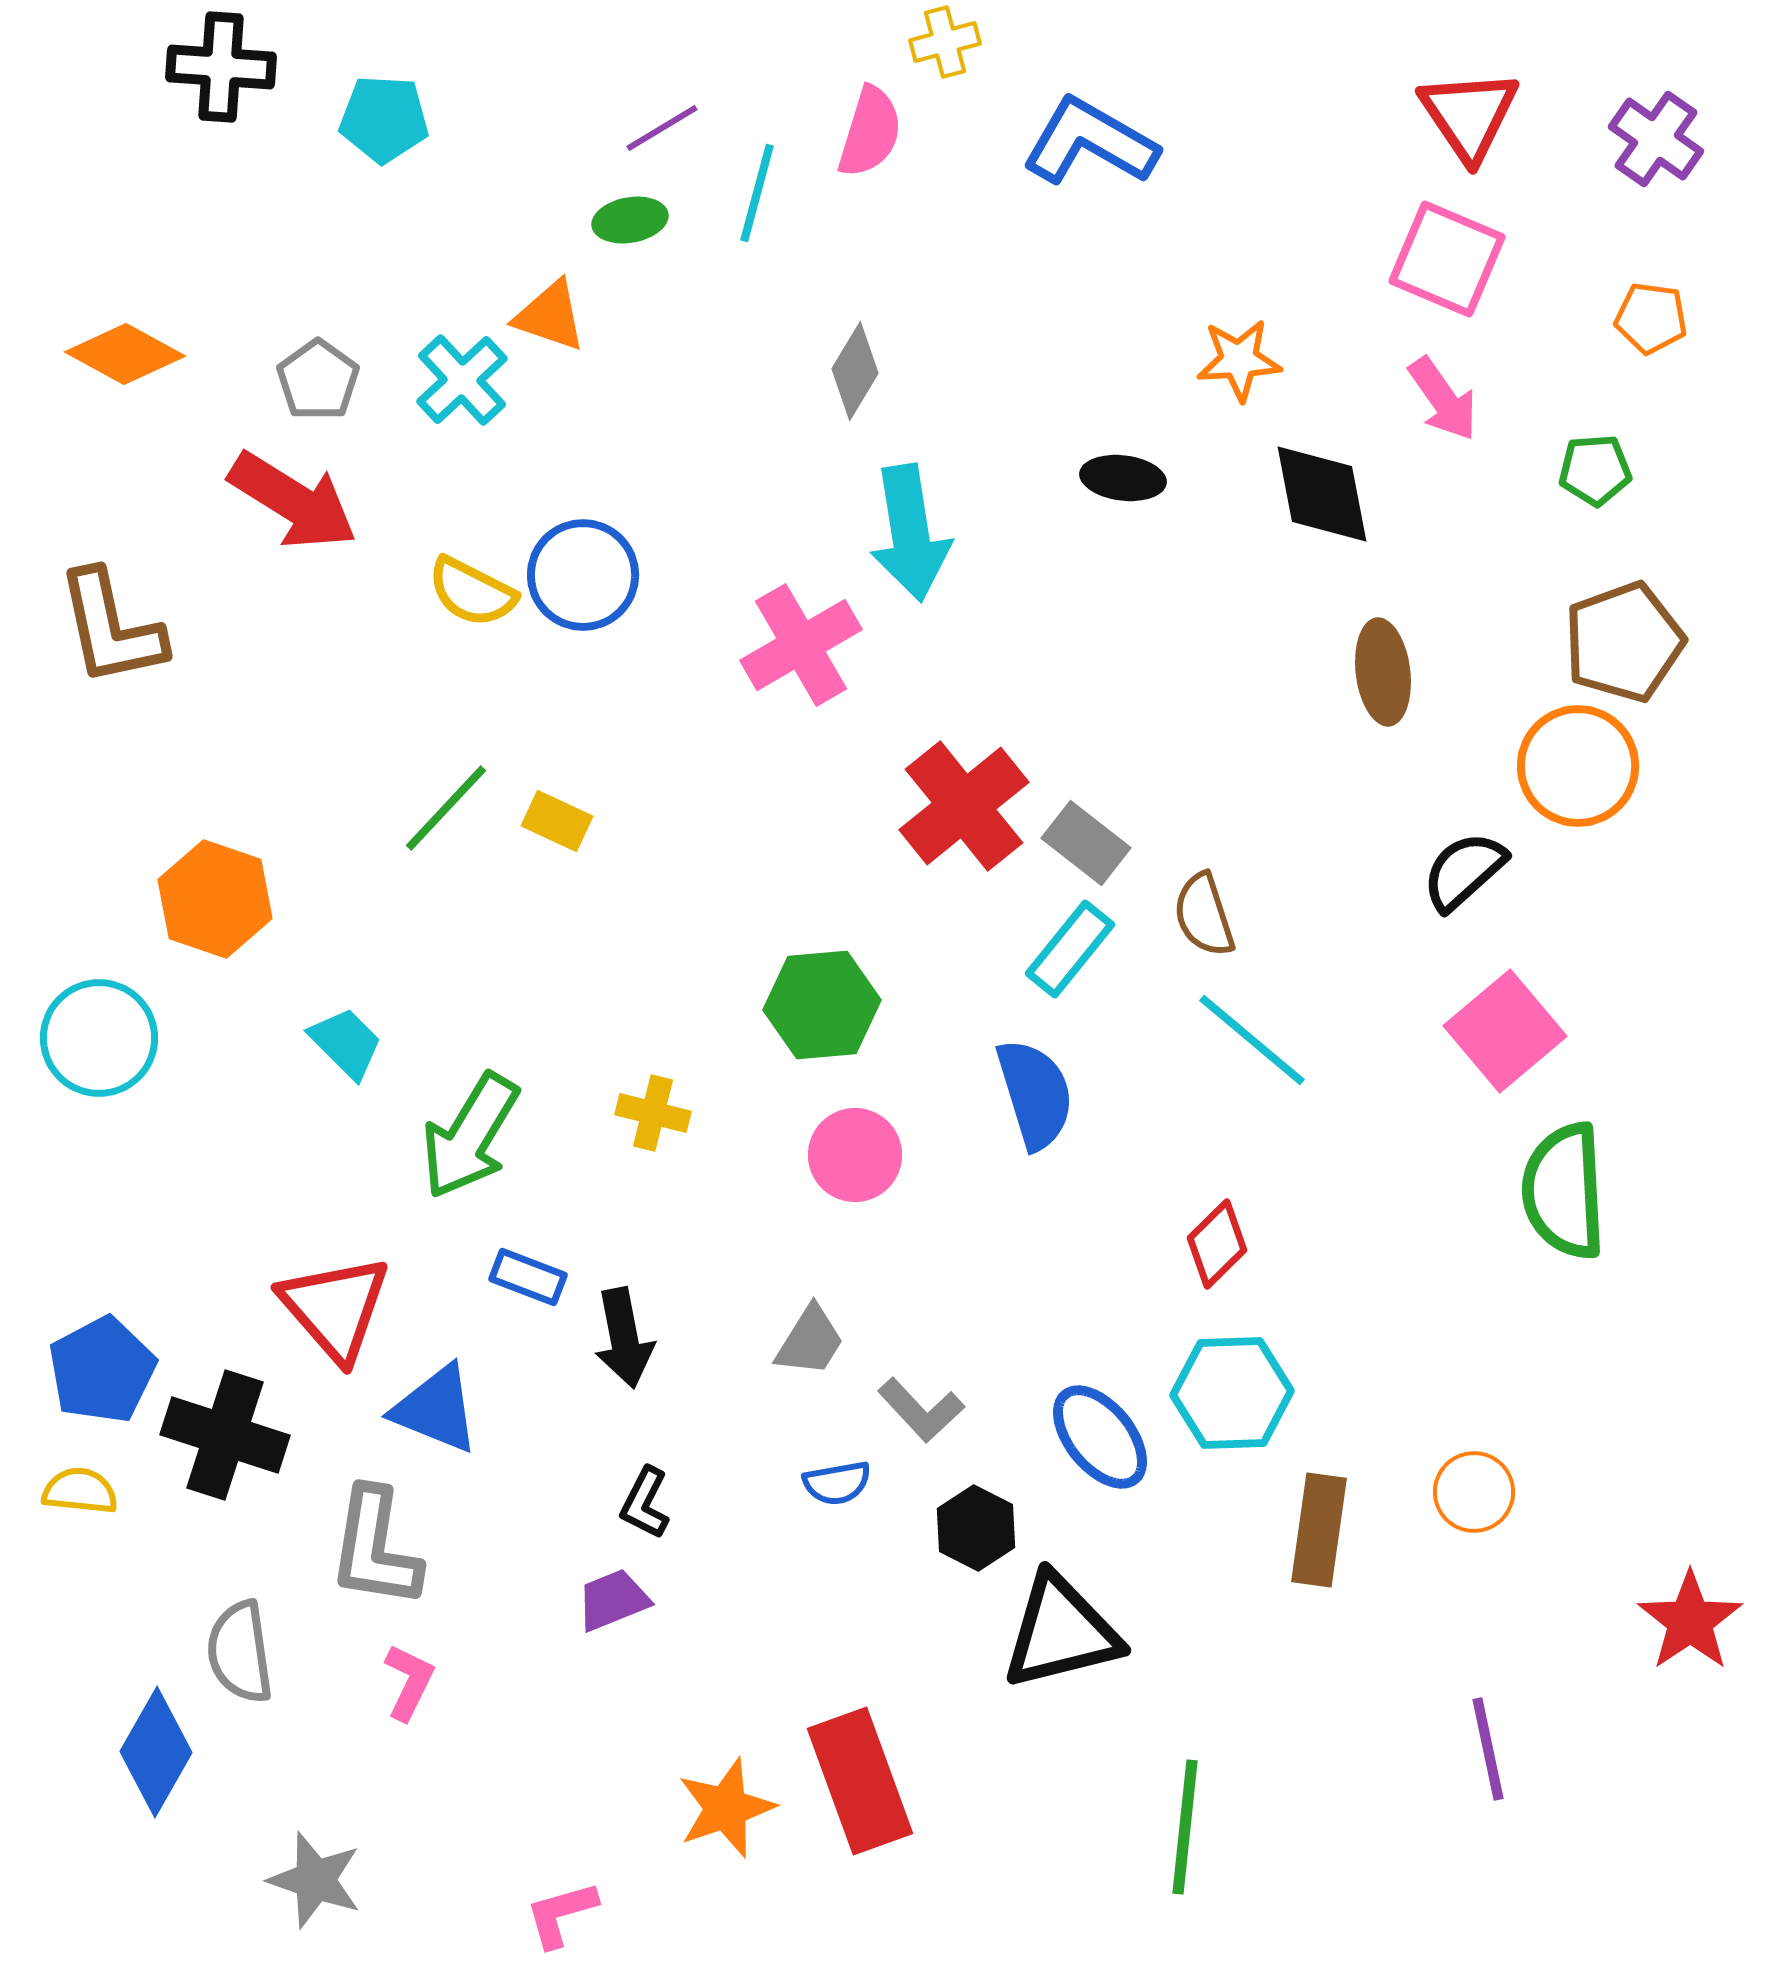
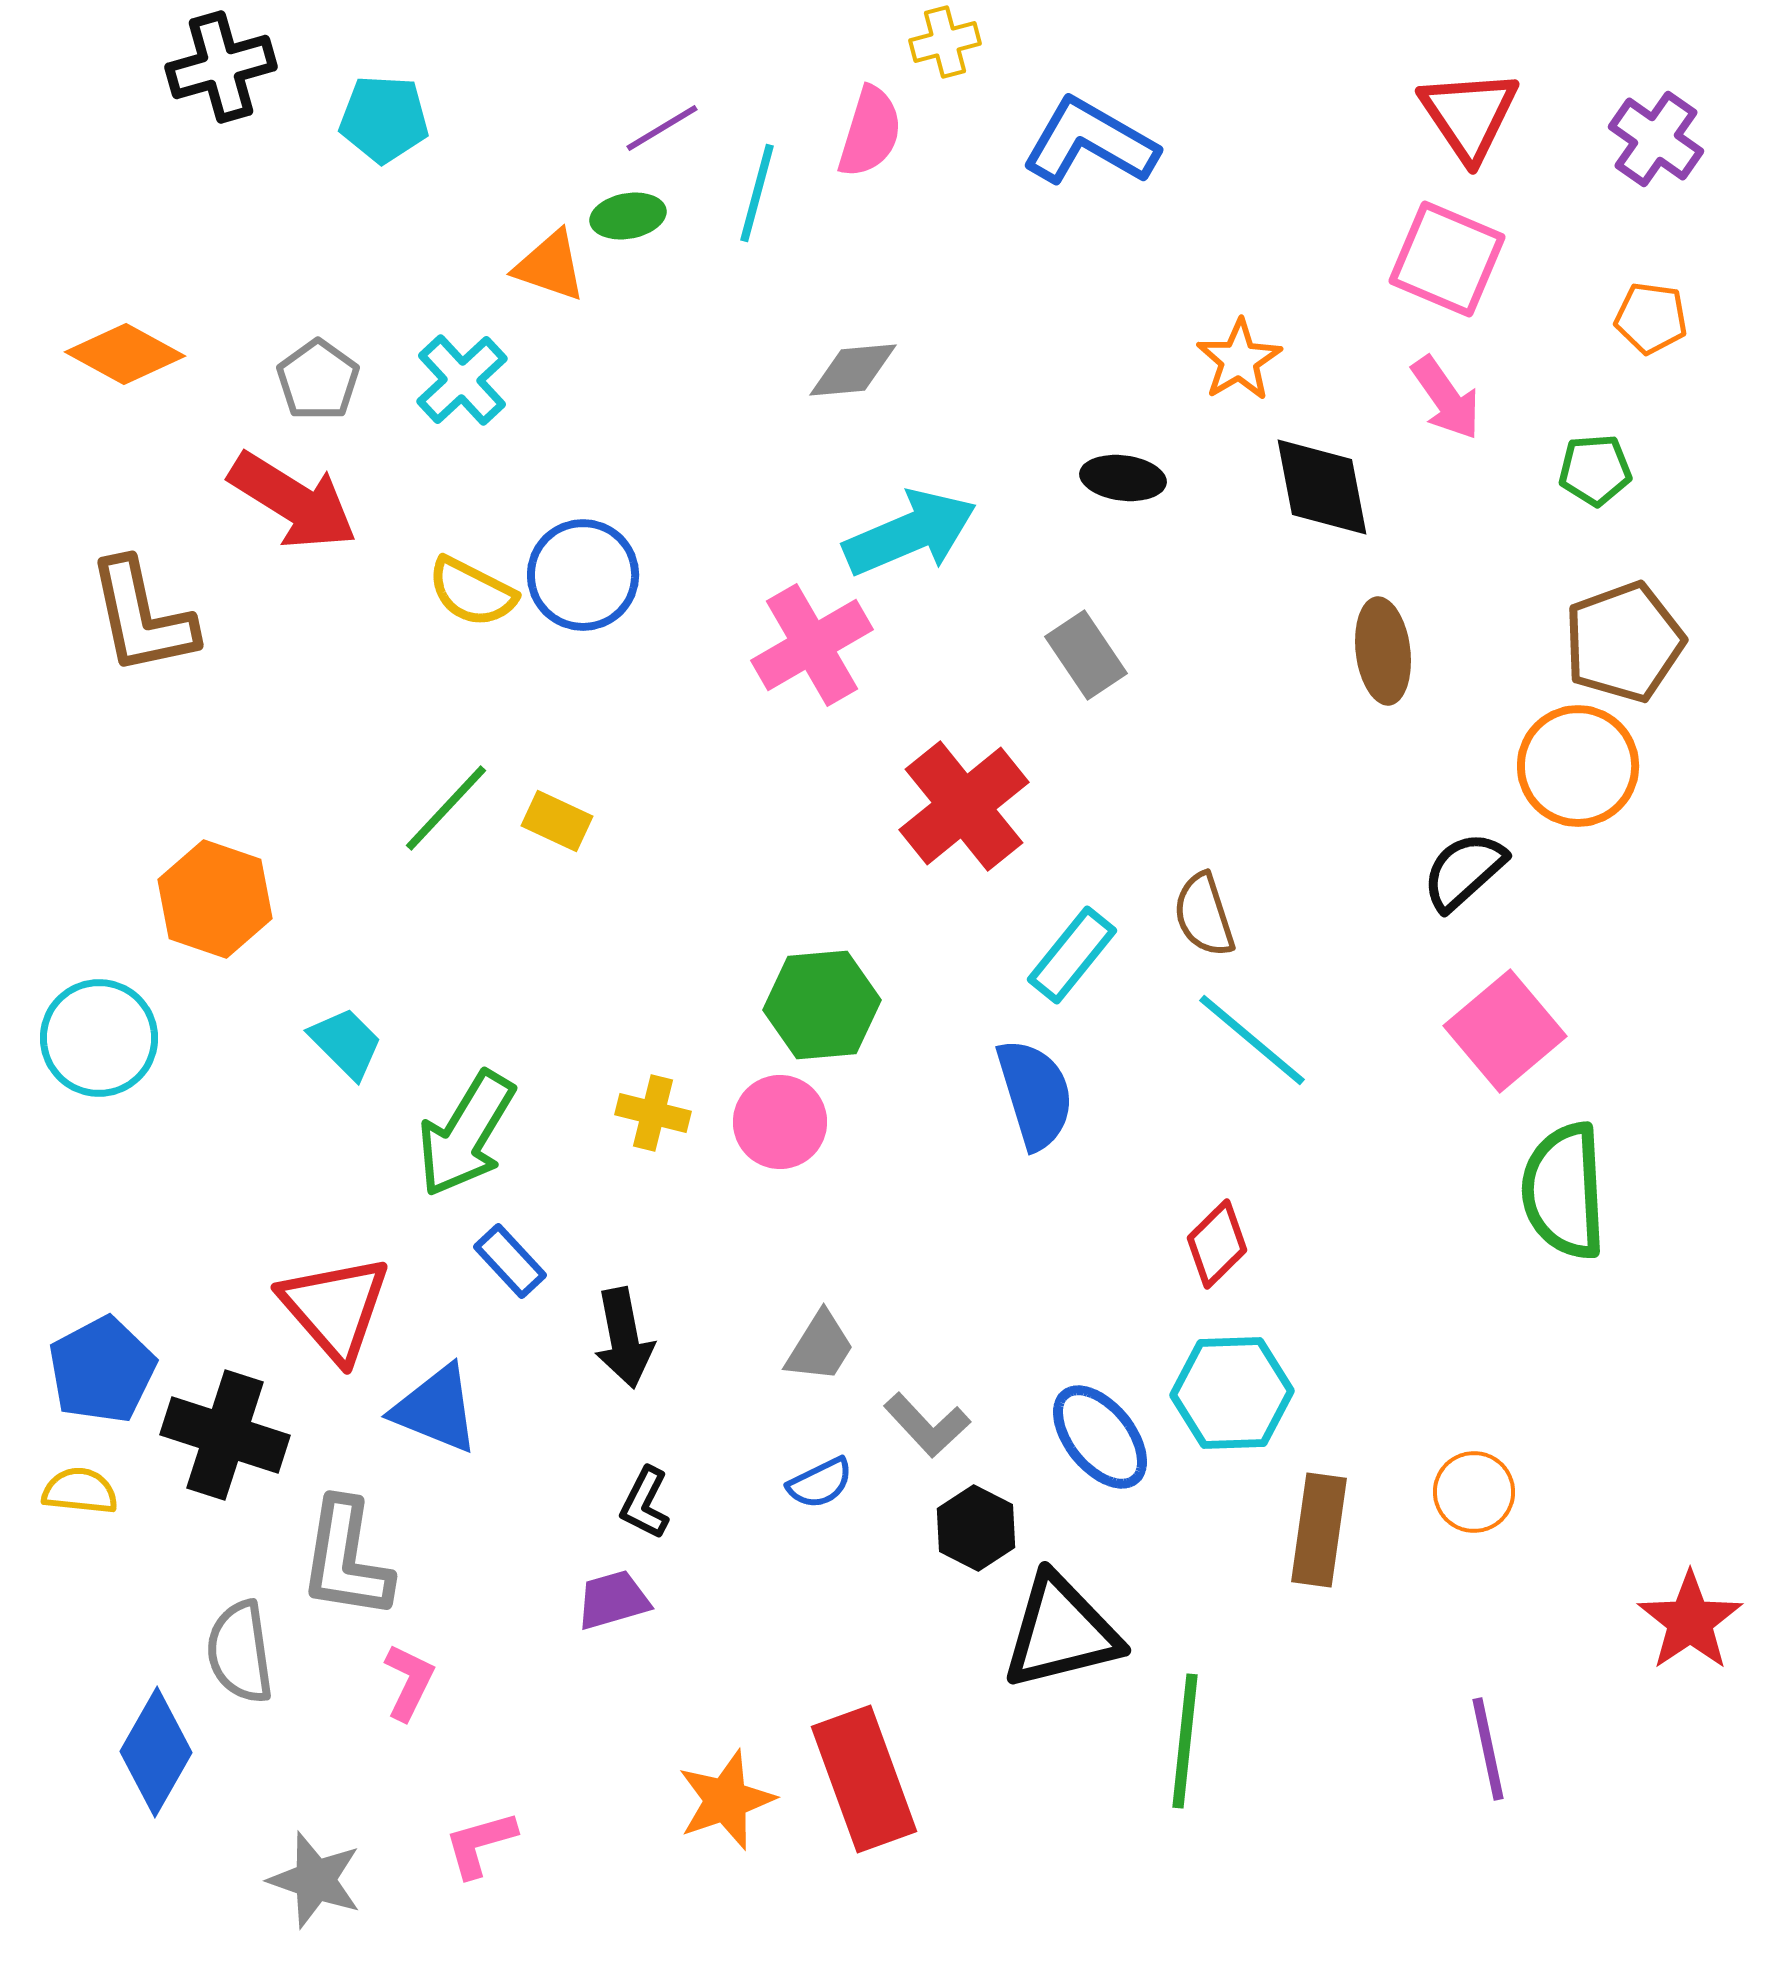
black cross at (221, 67): rotated 20 degrees counterclockwise
green ellipse at (630, 220): moved 2 px left, 4 px up
orange triangle at (550, 316): moved 50 px up
orange star at (1239, 360): rotated 28 degrees counterclockwise
gray diamond at (855, 371): moved 2 px left, 1 px up; rotated 54 degrees clockwise
pink arrow at (1443, 399): moved 3 px right, 1 px up
black diamond at (1322, 494): moved 7 px up
cyan arrow at (910, 533): rotated 104 degrees counterclockwise
brown L-shape at (111, 628): moved 31 px right, 11 px up
pink cross at (801, 645): moved 11 px right
brown ellipse at (1383, 672): moved 21 px up
gray rectangle at (1086, 843): moved 188 px up; rotated 18 degrees clockwise
cyan rectangle at (1070, 949): moved 2 px right, 6 px down
green arrow at (470, 1136): moved 4 px left, 2 px up
pink circle at (855, 1155): moved 75 px left, 33 px up
blue rectangle at (528, 1277): moved 18 px left, 16 px up; rotated 26 degrees clockwise
gray trapezoid at (810, 1341): moved 10 px right, 6 px down
gray L-shape at (921, 1410): moved 6 px right, 15 px down
blue semicircle at (837, 1483): moved 17 px left; rotated 16 degrees counterclockwise
gray L-shape at (375, 1548): moved 29 px left, 11 px down
purple trapezoid at (613, 1600): rotated 6 degrees clockwise
red rectangle at (860, 1781): moved 4 px right, 2 px up
orange star at (726, 1808): moved 8 px up
green line at (1185, 1827): moved 86 px up
pink L-shape at (561, 1914): moved 81 px left, 70 px up
